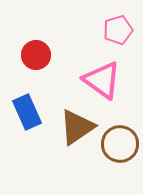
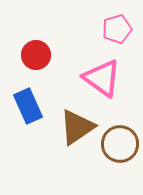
pink pentagon: moved 1 px left, 1 px up
pink triangle: moved 2 px up
blue rectangle: moved 1 px right, 6 px up
